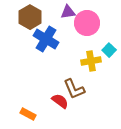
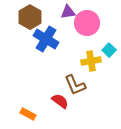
brown L-shape: moved 1 px right, 4 px up
